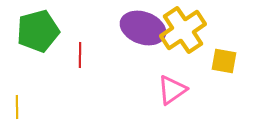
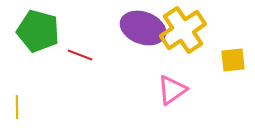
green pentagon: rotated 30 degrees clockwise
red line: rotated 70 degrees counterclockwise
yellow square: moved 9 px right, 1 px up; rotated 16 degrees counterclockwise
